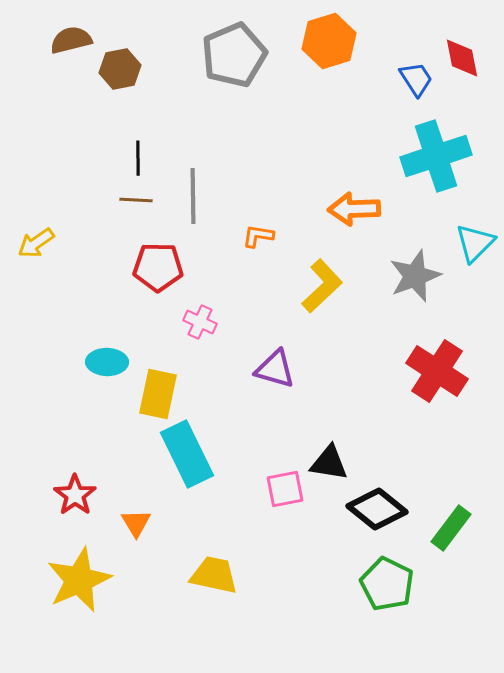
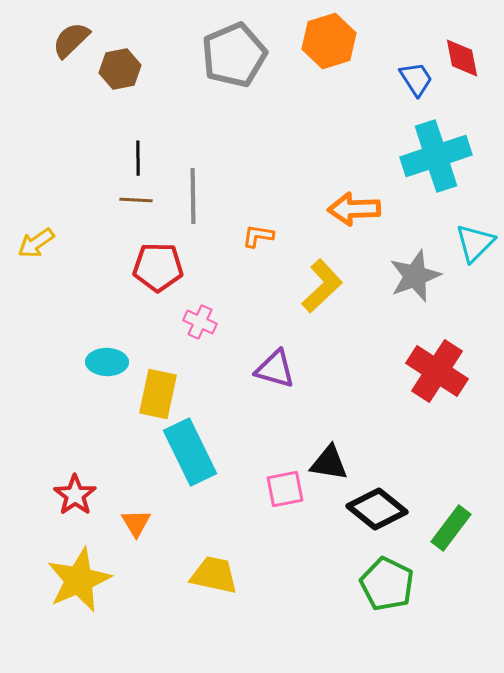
brown semicircle: rotated 30 degrees counterclockwise
cyan rectangle: moved 3 px right, 2 px up
